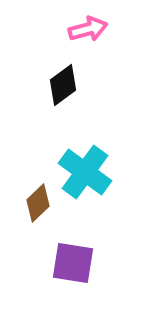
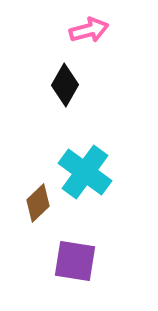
pink arrow: moved 1 px right, 1 px down
black diamond: moved 2 px right; rotated 24 degrees counterclockwise
purple square: moved 2 px right, 2 px up
